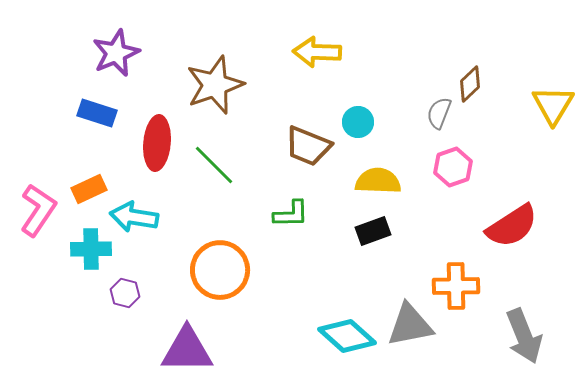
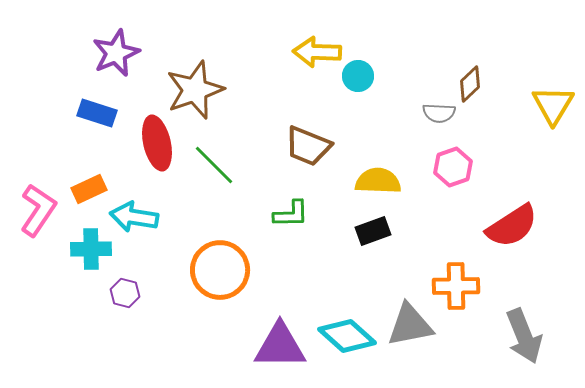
brown star: moved 20 px left, 5 px down
gray semicircle: rotated 108 degrees counterclockwise
cyan circle: moved 46 px up
red ellipse: rotated 18 degrees counterclockwise
purple triangle: moved 93 px right, 4 px up
